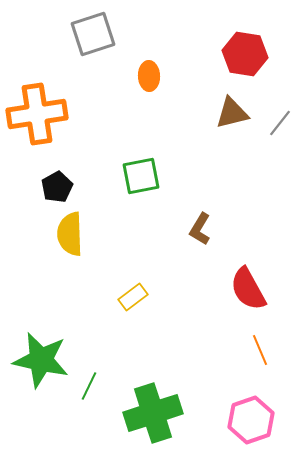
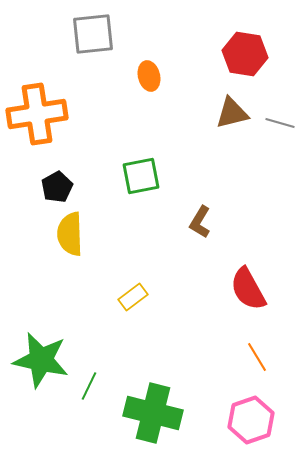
gray square: rotated 12 degrees clockwise
orange ellipse: rotated 12 degrees counterclockwise
gray line: rotated 68 degrees clockwise
brown L-shape: moved 7 px up
orange line: moved 3 px left, 7 px down; rotated 8 degrees counterclockwise
green cross: rotated 32 degrees clockwise
